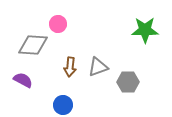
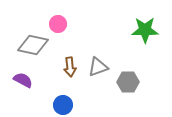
gray diamond: rotated 8 degrees clockwise
brown arrow: rotated 12 degrees counterclockwise
